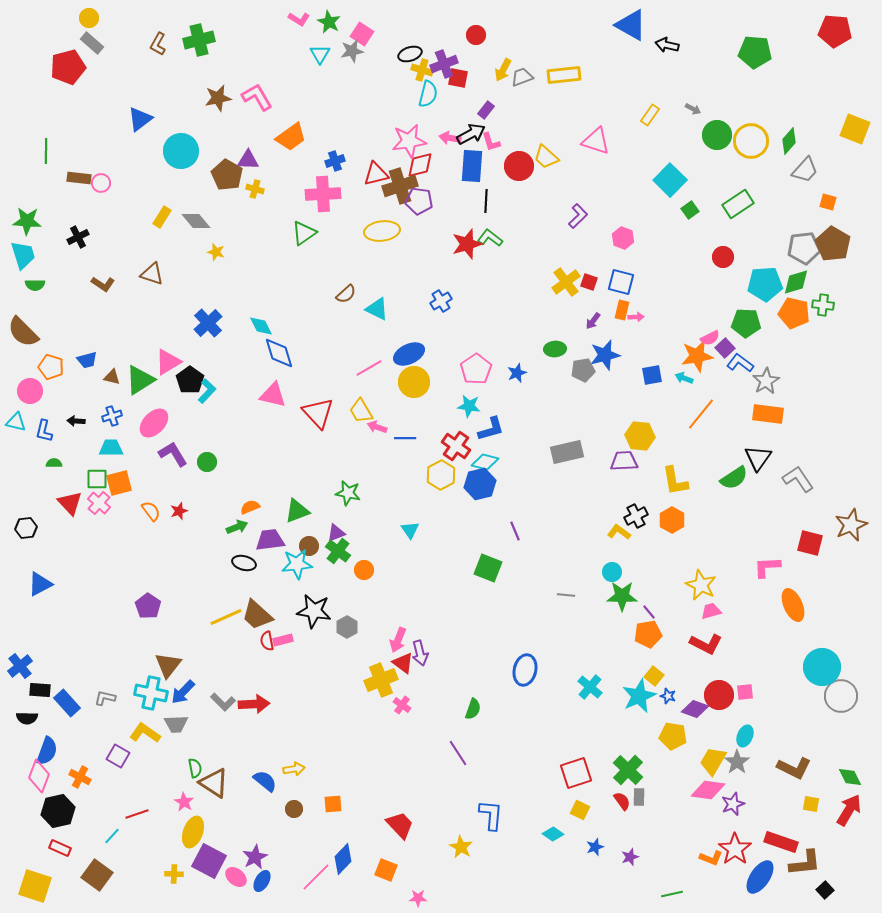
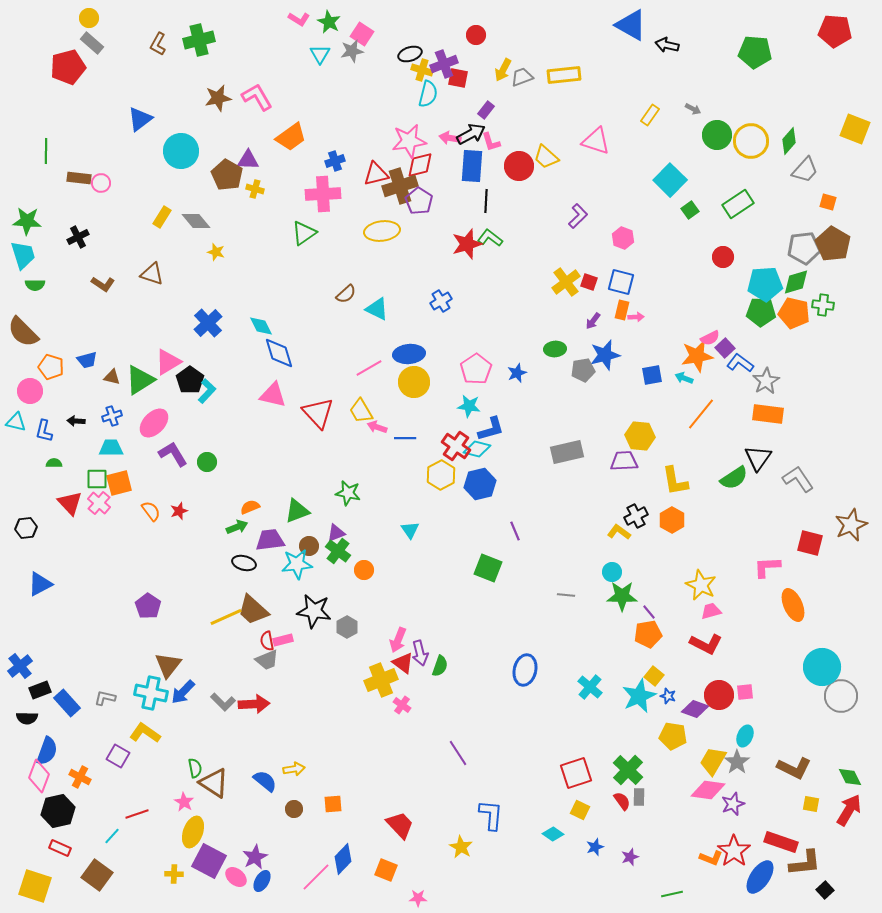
purple pentagon at (419, 201): rotated 24 degrees clockwise
green pentagon at (746, 323): moved 15 px right, 11 px up
blue ellipse at (409, 354): rotated 20 degrees clockwise
cyan diamond at (485, 462): moved 8 px left, 13 px up
brown trapezoid at (257, 615): moved 4 px left, 5 px up
black rectangle at (40, 690): rotated 25 degrees counterclockwise
green semicircle at (473, 709): moved 33 px left, 43 px up
gray trapezoid at (176, 724): moved 91 px right, 64 px up; rotated 20 degrees counterclockwise
red star at (735, 849): moved 1 px left, 2 px down
